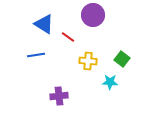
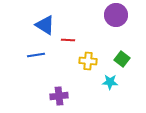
purple circle: moved 23 px right
blue triangle: moved 1 px right, 1 px down
red line: moved 3 px down; rotated 32 degrees counterclockwise
